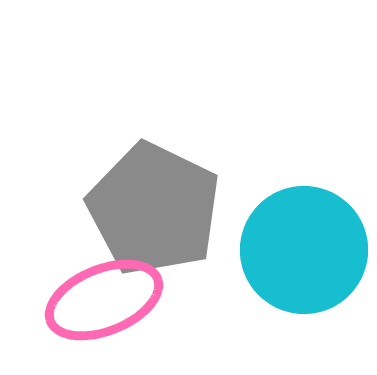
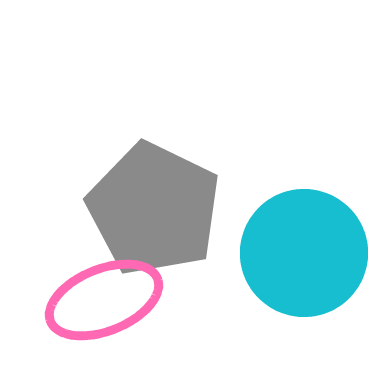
cyan circle: moved 3 px down
